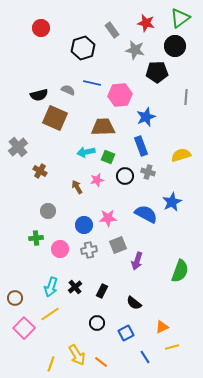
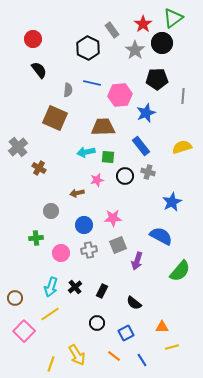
green triangle at (180, 18): moved 7 px left
red star at (146, 23): moved 3 px left, 1 px down; rotated 24 degrees clockwise
red circle at (41, 28): moved 8 px left, 11 px down
black circle at (175, 46): moved 13 px left, 3 px up
black hexagon at (83, 48): moved 5 px right; rotated 15 degrees counterclockwise
gray star at (135, 50): rotated 24 degrees clockwise
black pentagon at (157, 72): moved 7 px down
gray semicircle at (68, 90): rotated 72 degrees clockwise
black semicircle at (39, 95): moved 25 px up; rotated 114 degrees counterclockwise
gray line at (186, 97): moved 3 px left, 1 px up
blue star at (146, 117): moved 4 px up
blue rectangle at (141, 146): rotated 18 degrees counterclockwise
yellow semicircle at (181, 155): moved 1 px right, 8 px up
green square at (108, 157): rotated 16 degrees counterclockwise
brown cross at (40, 171): moved 1 px left, 3 px up
brown arrow at (77, 187): moved 6 px down; rotated 72 degrees counterclockwise
gray circle at (48, 211): moved 3 px right
blue semicircle at (146, 214): moved 15 px right, 22 px down
pink star at (108, 218): moved 5 px right
pink circle at (60, 249): moved 1 px right, 4 px down
green semicircle at (180, 271): rotated 20 degrees clockwise
orange triangle at (162, 327): rotated 24 degrees clockwise
pink square at (24, 328): moved 3 px down
blue line at (145, 357): moved 3 px left, 3 px down
orange line at (101, 362): moved 13 px right, 6 px up
